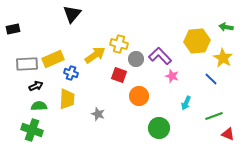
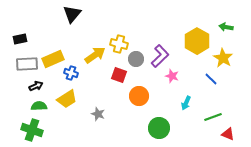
black rectangle: moved 7 px right, 10 px down
yellow hexagon: rotated 25 degrees counterclockwise
purple L-shape: rotated 90 degrees clockwise
yellow trapezoid: rotated 55 degrees clockwise
green line: moved 1 px left, 1 px down
